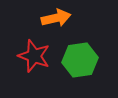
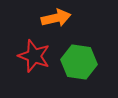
green hexagon: moved 1 px left, 2 px down; rotated 16 degrees clockwise
